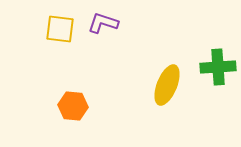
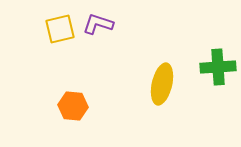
purple L-shape: moved 5 px left, 1 px down
yellow square: rotated 20 degrees counterclockwise
yellow ellipse: moved 5 px left, 1 px up; rotated 9 degrees counterclockwise
